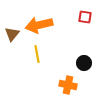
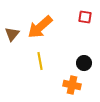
orange arrow: moved 1 px right, 2 px down; rotated 28 degrees counterclockwise
yellow line: moved 3 px right, 7 px down
orange cross: moved 4 px right
